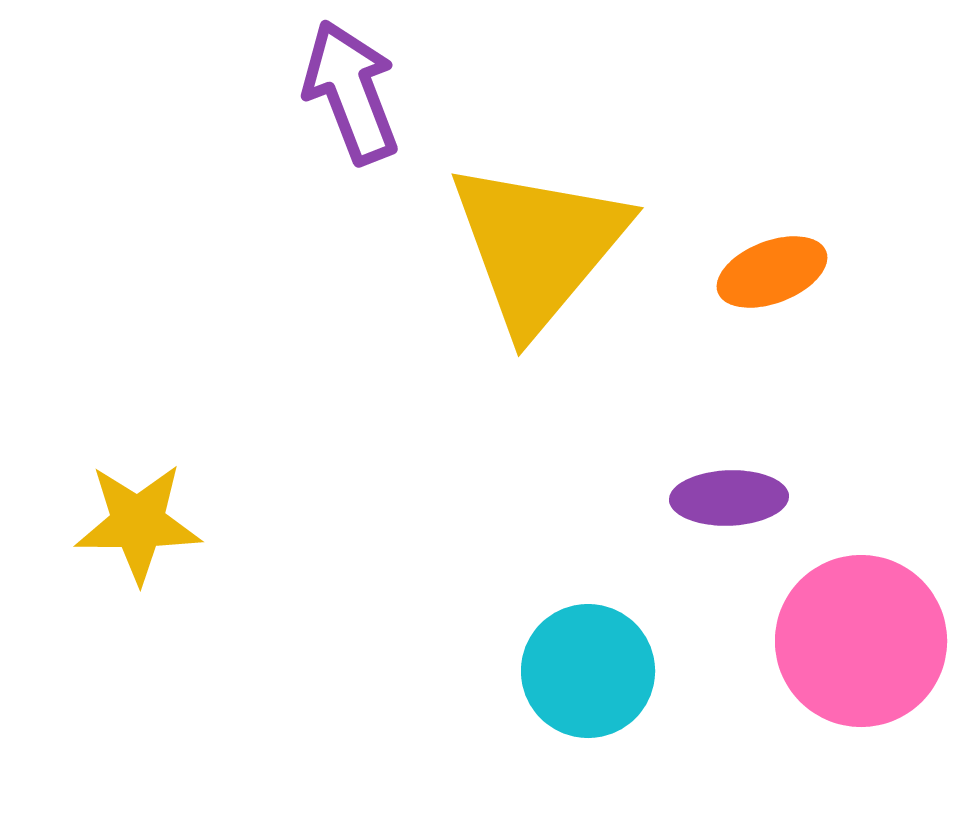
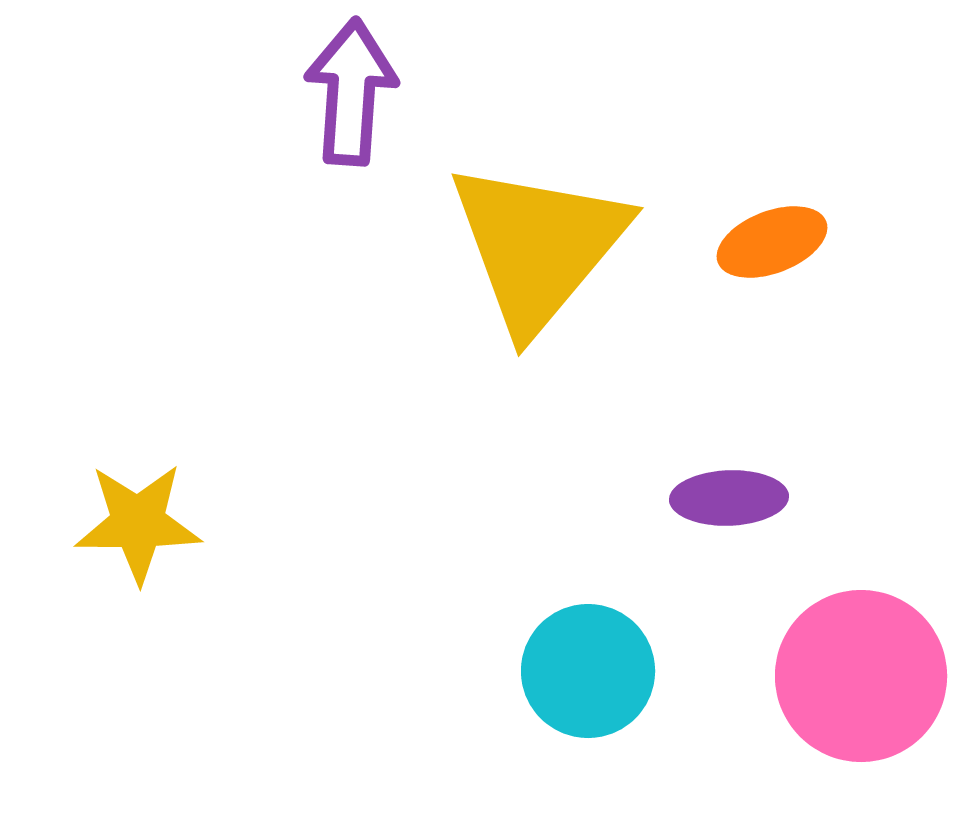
purple arrow: rotated 25 degrees clockwise
orange ellipse: moved 30 px up
pink circle: moved 35 px down
